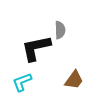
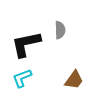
black L-shape: moved 10 px left, 4 px up
cyan L-shape: moved 4 px up
